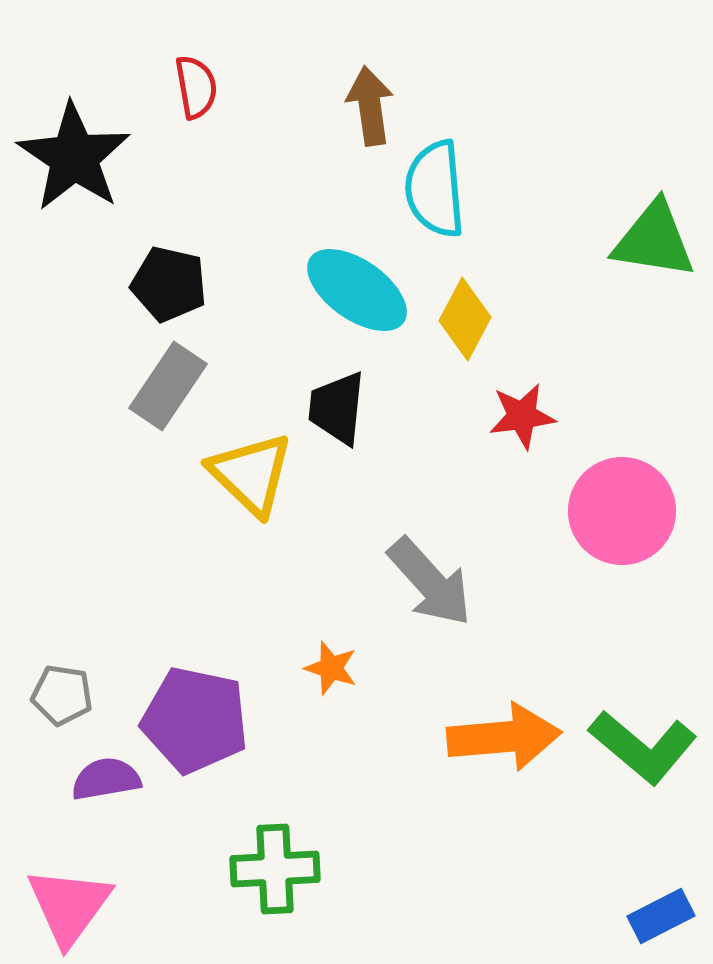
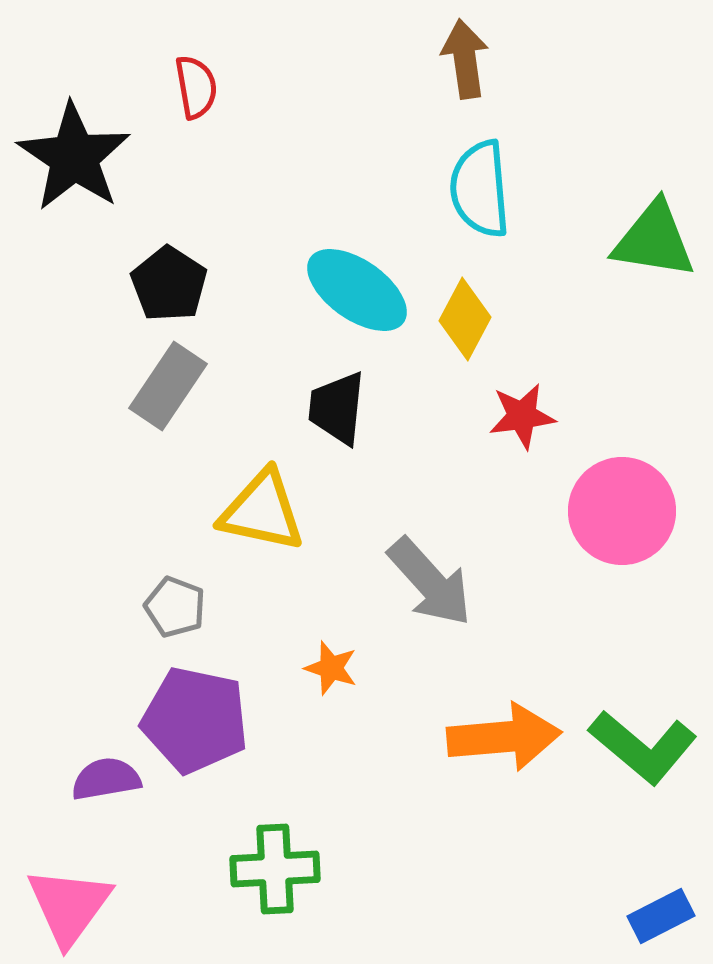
brown arrow: moved 95 px right, 47 px up
cyan semicircle: moved 45 px right
black pentagon: rotated 20 degrees clockwise
yellow triangle: moved 11 px right, 37 px down; rotated 32 degrees counterclockwise
gray pentagon: moved 113 px right, 88 px up; rotated 12 degrees clockwise
